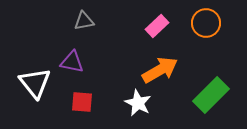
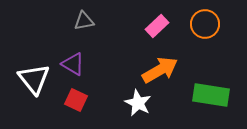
orange circle: moved 1 px left, 1 px down
purple triangle: moved 1 px right, 2 px down; rotated 20 degrees clockwise
white triangle: moved 1 px left, 4 px up
green rectangle: rotated 54 degrees clockwise
red square: moved 6 px left, 2 px up; rotated 20 degrees clockwise
